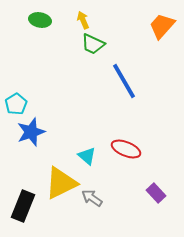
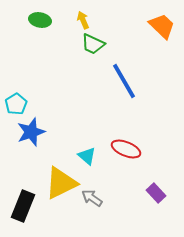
orange trapezoid: rotated 92 degrees clockwise
